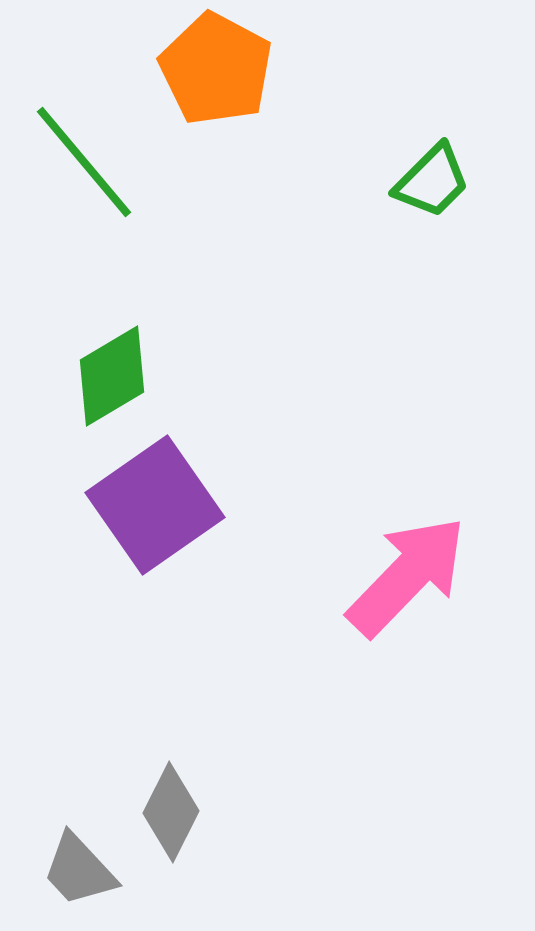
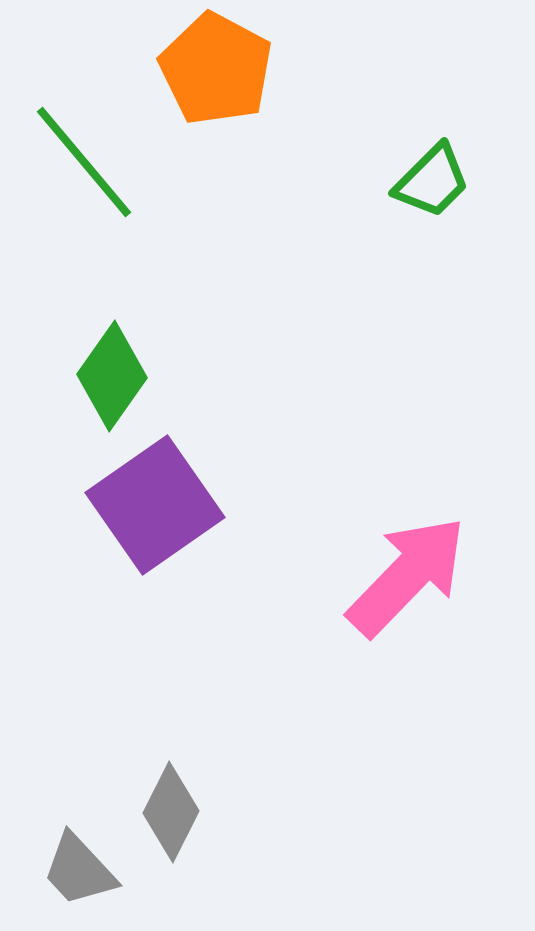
green diamond: rotated 24 degrees counterclockwise
